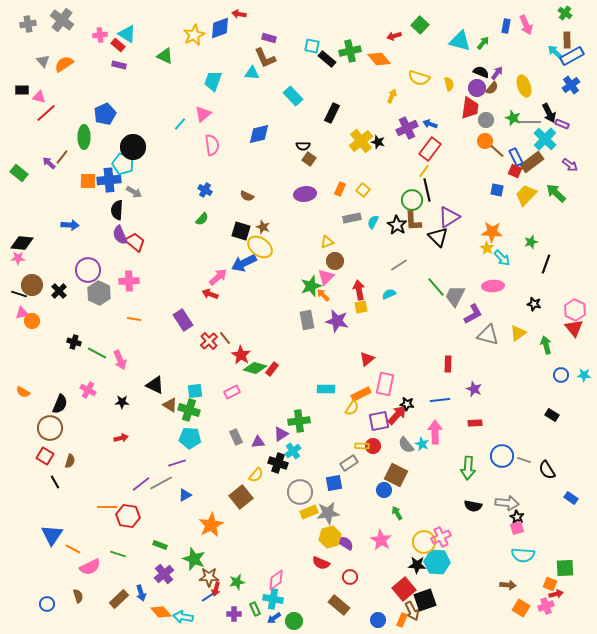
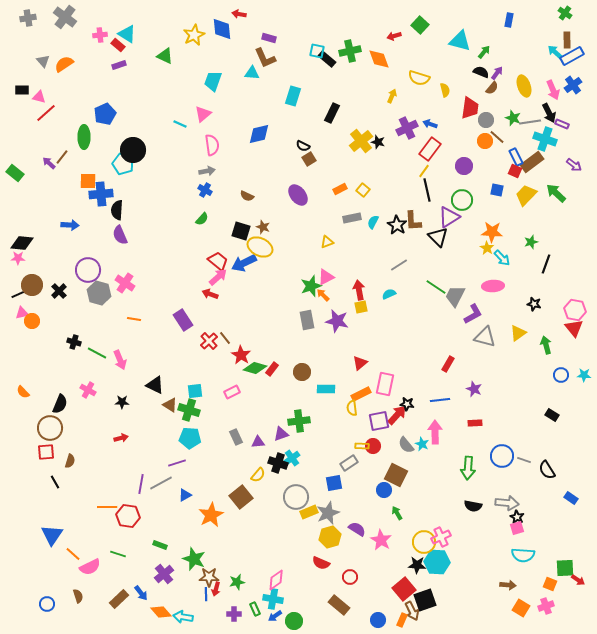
gray cross at (62, 20): moved 3 px right, 3 px up
gray cross at (28, 24): moved 6 px up
pink arrow at (526, 25): moved 27 px right, 65 px down
blue rectangle at (506, 26): moved 3 px right, 6 px up
blue diamond at (220, 28): moved 2 px right, 1 px down; rotated 75 degrees counterclockwise
green arrow at (483, 43): moved 1 px right, 9 px down
cyan square at (312, 46): moved 5 px right, 5 px down
orange diamond at (379, 59): rotated 20 degrees clockwise
purple rectangle at (119, 65): rotated 32 degrees counterclockwise
yellow semicircle at (449, 84): moved 4 px left, 6 px down
blue cross at (571, 85): moved 2 px right
purple circle at (477, 88): moved 13 px left, 78 px down
cyan rectangle at (293, 96): rotated 60 degrees clockwise
gray line at (530, 122): rotated 10 degrees counterclockwise
cyan line at (180, 124): rotated 72 degrees clockwise
cyan cross at (545, 139): rotated 25 degrees counterclockwise
black semicircle at (303, 146): rotated 24 degrees clockwise
black circle at (133, 147): moved 3 px down
brown line at (497, 151): moved 14 px up
brown square at (309, 159): rotated 24 degrees clockwise
purple arrow at (570, 165): moved 4 px right
green rectangle at (19, 173): moved 4 px left
blue cross at (109, 180): moved 8 px left, 14 px down
orange rectangle at (340, 189): rotated 40 degrees clockwise
gray arrow at (134, 192): moved 73 px right, 21 px up; rotated 42 degrees counterclockwise
purple ellipse at (305, 194): moved 7 px left, 1 px down; rotated 60 degrees clockwise
green circle at (412, 200): moved 50 px right
red trapezoid at (135, 242): moved 83 px right, 19 px down
yellow ellipse at (260, 247): rotated 10 degrees counterclockwise
brown circle at (335, 261): moved 33 px left, 111 px down
pink triangle at (326, 277): rotated 18 degrees clockwise
pink cross at (129, 281): moved 4 px left, 2 px down; rotated 36 degrees clockwise
green line at (436, 287): rotated 15 degrees counterclockwise
gray hexagon at (99, 293): rotated 10 degrees counterclockwise
black line at (19, 294): rotated 42 degrees counterclockwise
pink hexagon at (575, 310): rotated 15 degrees counterclockwise
gray triangle at (488, 335): moved 3 px left, 2 px down
red triangle at (367, 359): moved 7 px left, 4 px down
red rectangle at (448, 364): rotated 28 degrees clockwise
orange semicircle at (23, 392): rotated 16 degrees clockwise
yellow semicircle at (352, 408): rotated 140 degrees clockwise
purple triangle at (281, 434): rotated 14 degrees clockwise
cyan cross at (293, 451): moved 1 px left, 7 px down
red square at (45, 456): moved 1 px right, 4 px up; rotated 36 degrees counterclockwise
yellow semicircle at (256, 475): moved 2 px right
purple line at (141, 484): rotated 42 degrees counterclockwise
gray circle at (300, 492): moved 4 px left, 5 px down
gray star at (328, 513): rotated 15 degrees counterclockwise
orange star at (211, 525): moved 10 px up
purple semicircle at (345, 543): moved 12 px right, 14 px up
orange line at (73, 549): moved 5 px down; rotated 14 degrees clockwise
blue arrow at (141, 593): rotated 21 degrees counterclockwise
red arrow at (556, 594): moved 22 px right, 14 px up; rotated 48 degrees clockwise
blue line at (208, 597): moved 2 px left, 3 px up; rotated 56 degrees counterclockwise
blue arrow at (274, 618): moved 1 px right, 2 px up
